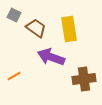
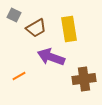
brown trapezoid: rotated 115 degrees clockwise
orange line: moved 5 px right
